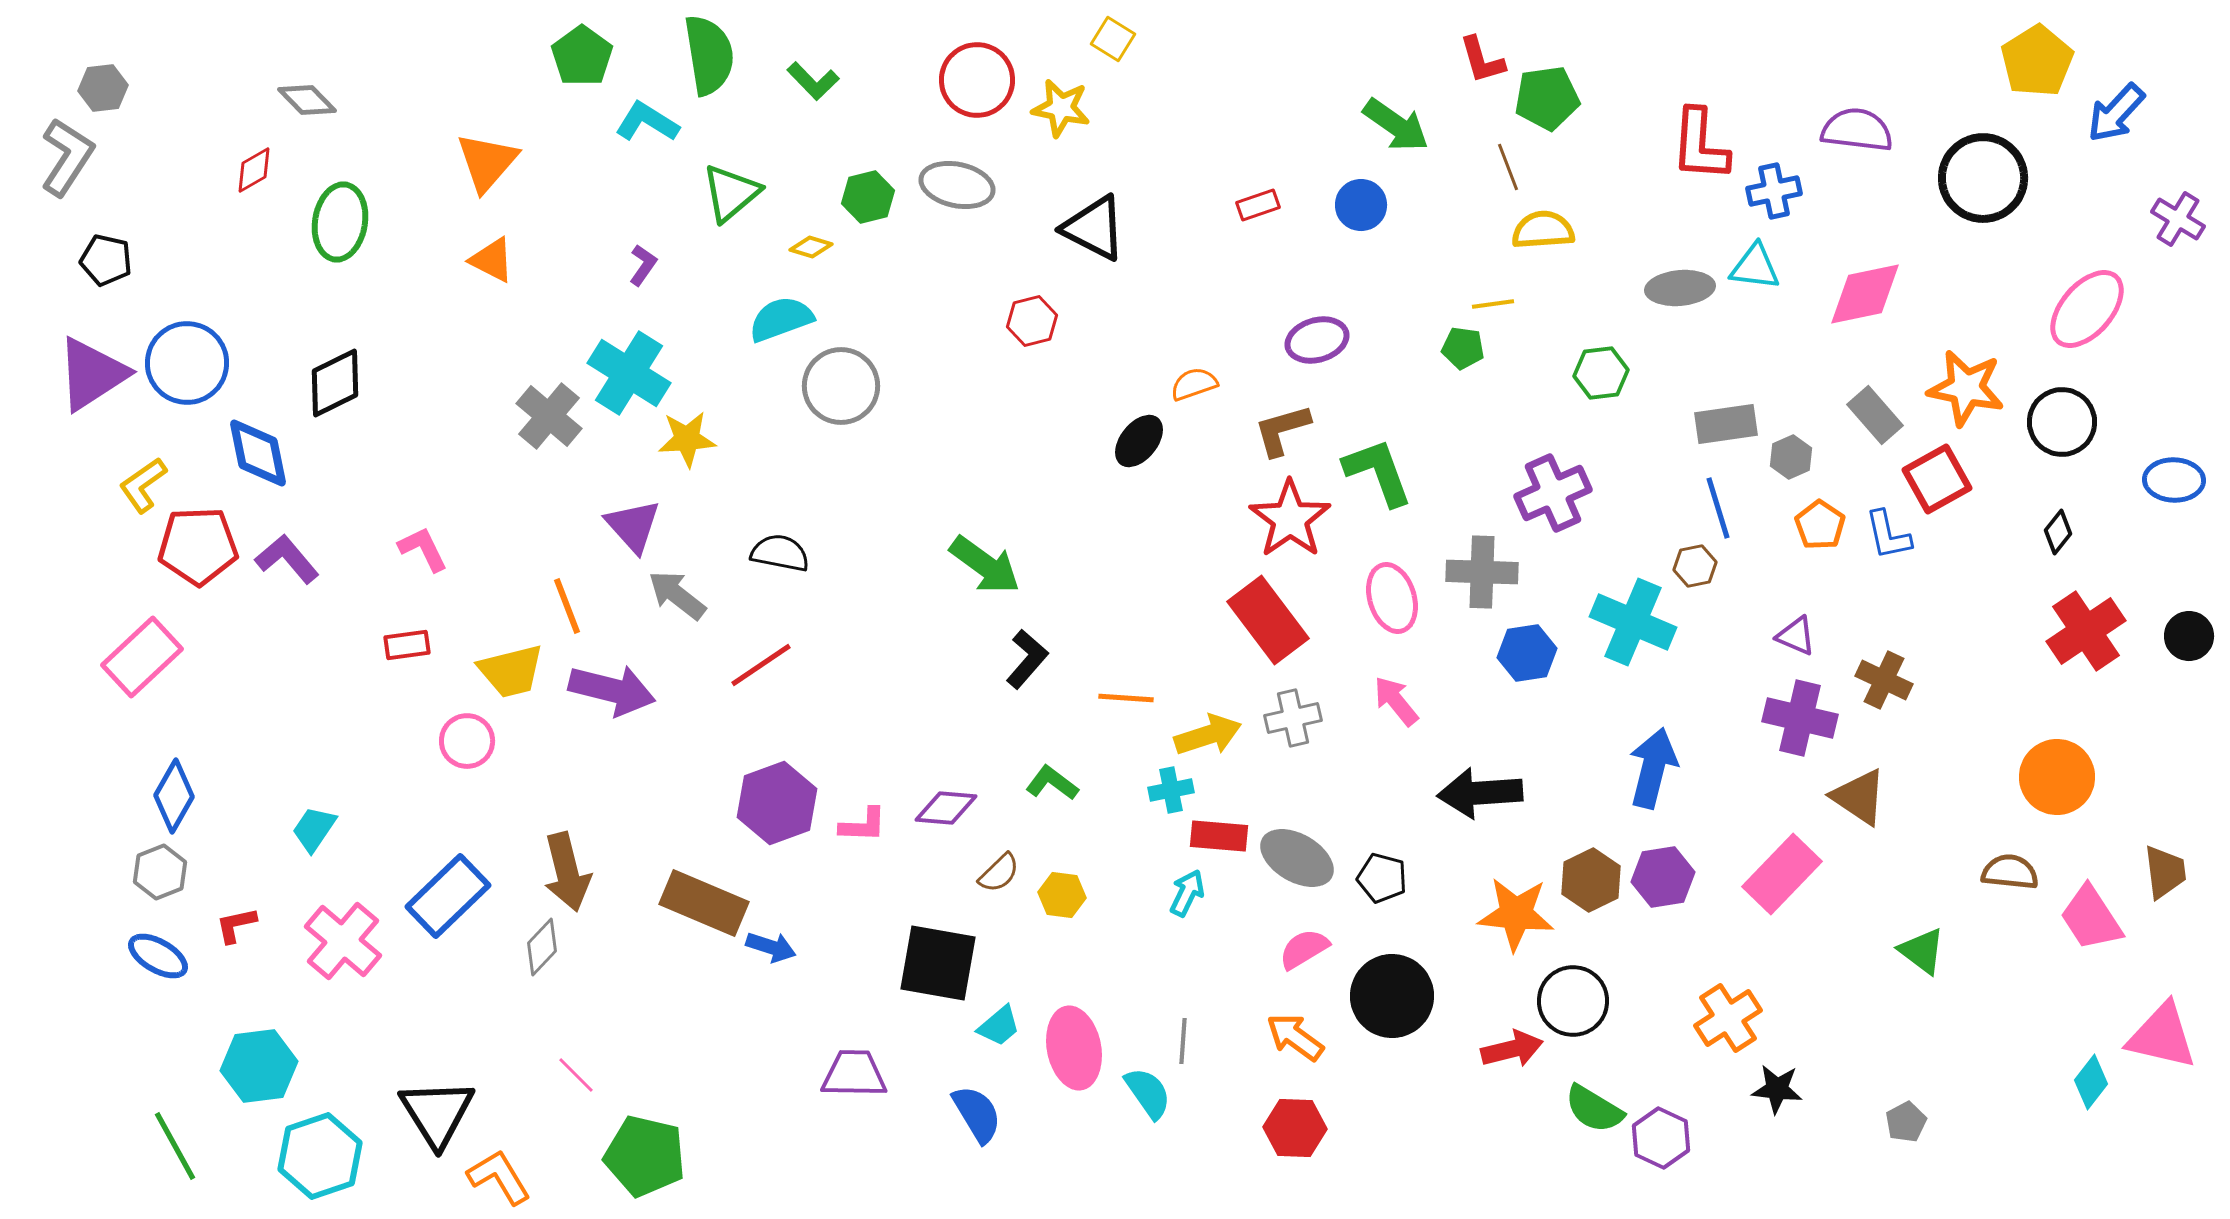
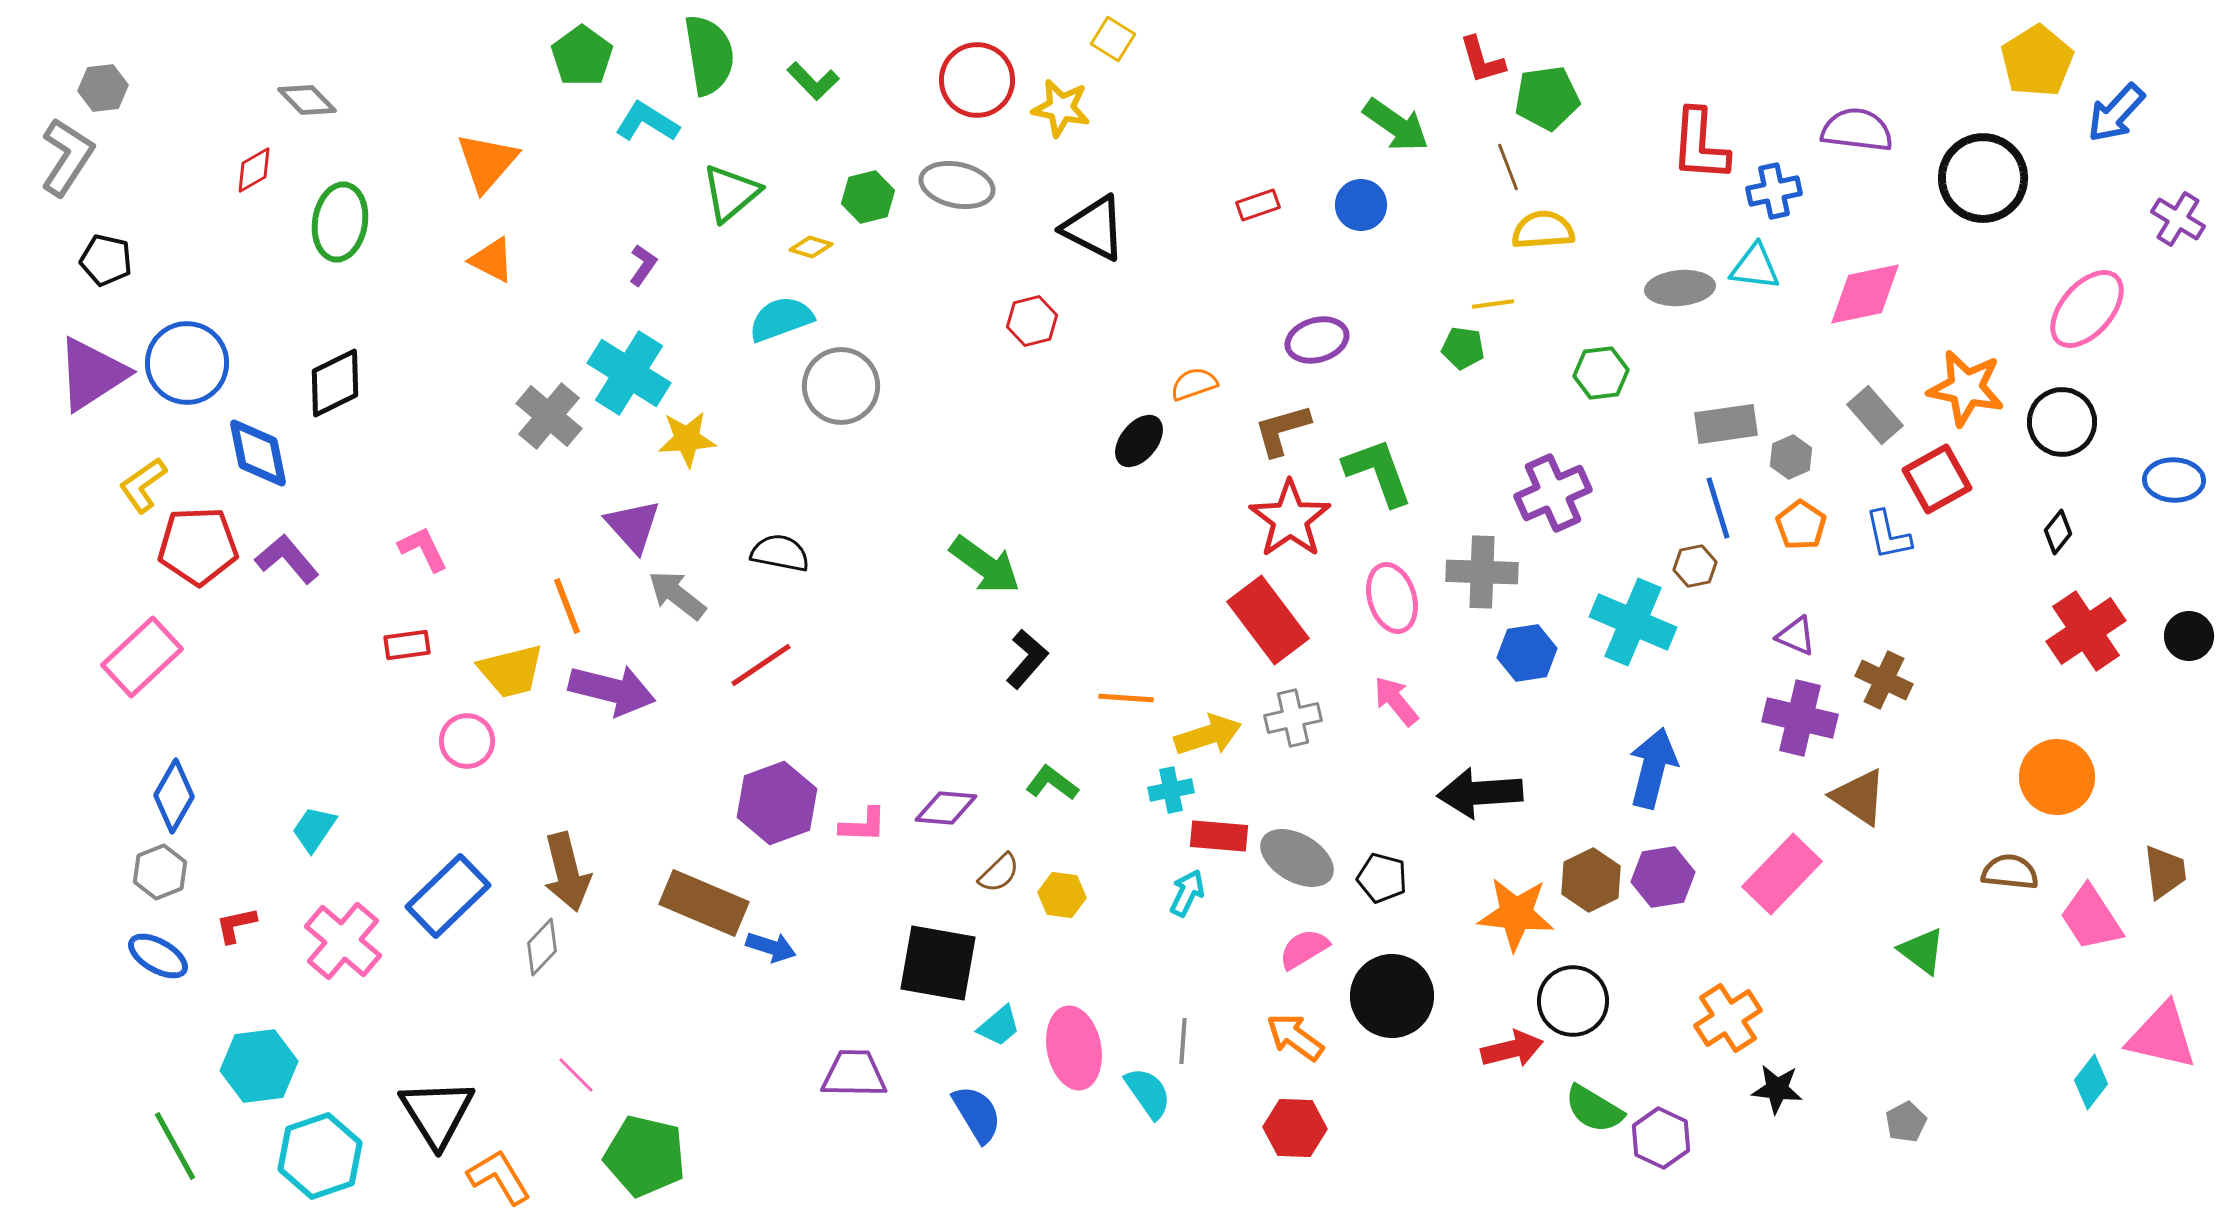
orange pentagon at (1820, 525): moved 19 px left
